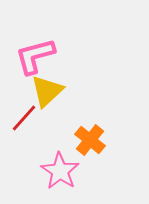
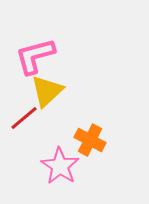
red line: rotated 8 degrees clockwise
orange cross: rotated 12 degrees counterclockwise
pink star: moved 5 px up
